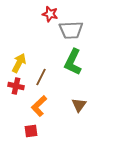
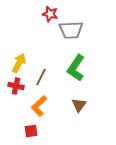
green L-shape: moved 3 px right, 6 px down; rotated 8 degrees clockwise
